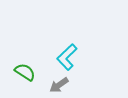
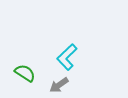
green semicircle: moved 1 px down
